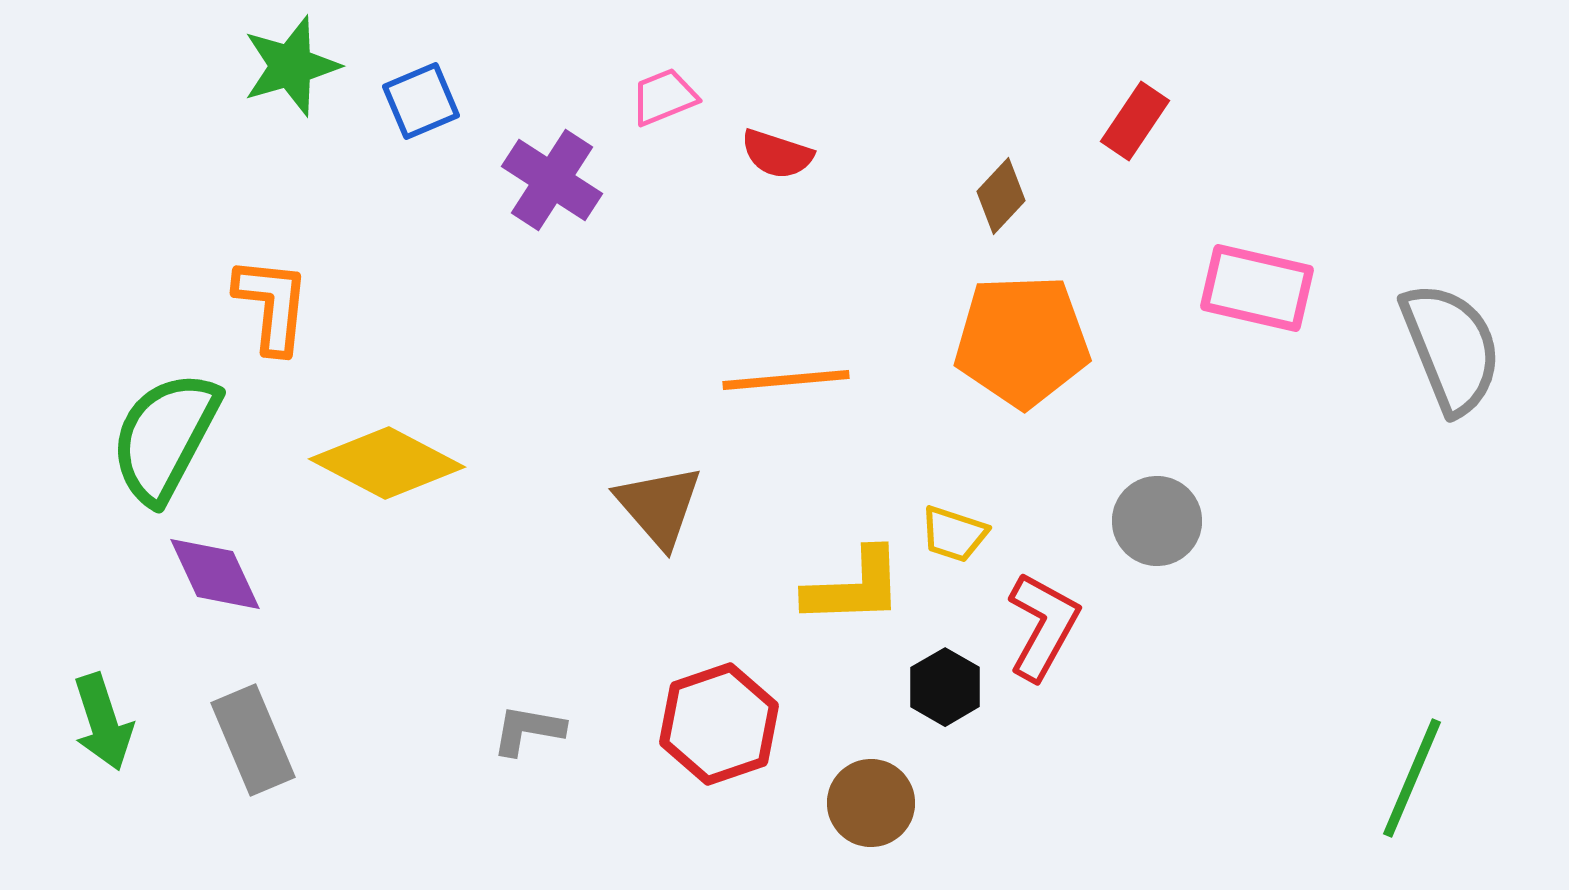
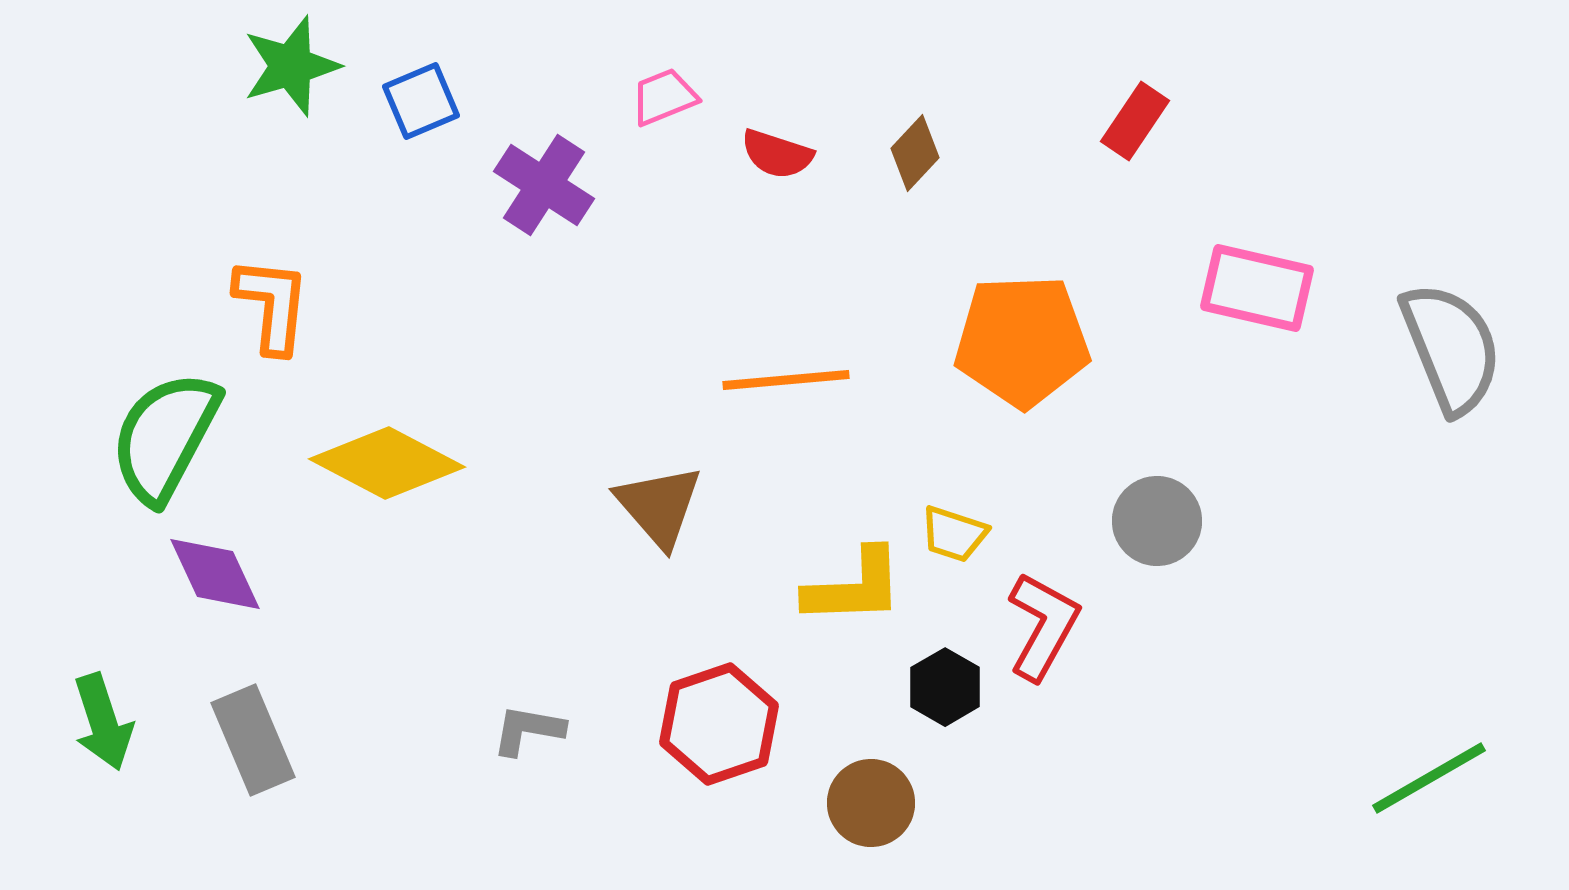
purple cross: moved 8 px left, 5 px down
brown diamond: moved 86 px left, 43 px up
green line: moved 17 px right; rotated 37 degrees clockwise
